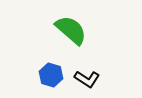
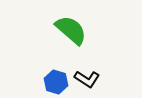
blue hexagon: moved 5 px right, 7 px down
